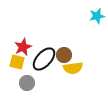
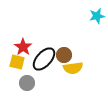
red star: rotated 12 degrees counterclockwise
